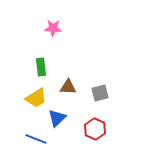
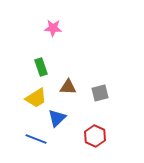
green rectangle: rotated 12 degrees counterclockwise
red hexagon: moved 7 px down
